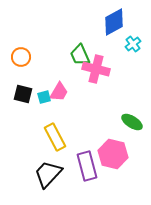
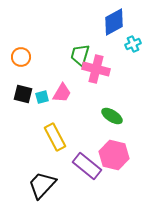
cyan cross: rotated 14 degrees clockwise
green trapezoid: rotated 40 degrees clockwise
pink trapezoid: moved 3 px right, 1 px down
cyan square: moved 2 px left
green ellipse: moved 20 px left, 6 px up
pink hexagon: moved 1 px right, 1 px down
purple rectangle: rotated 36 degrees counterclockwise
black trapezoid: moved 6 px left, 11 px down
